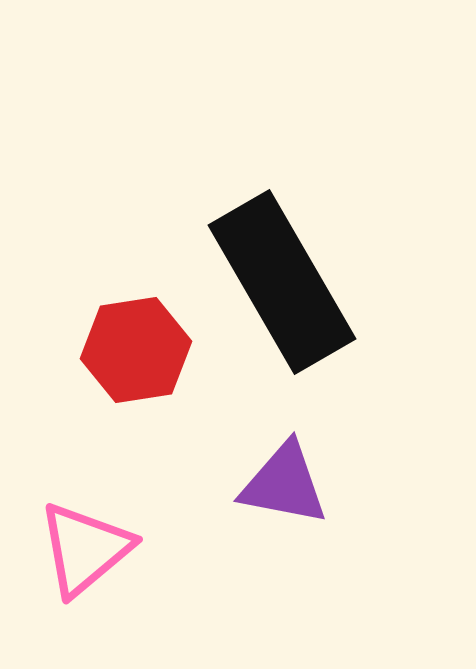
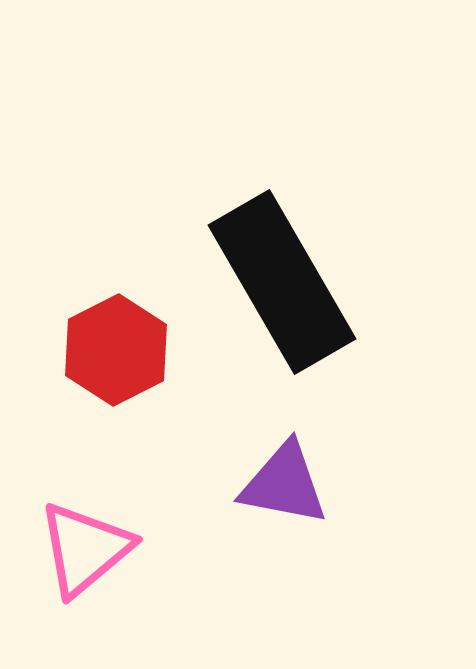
red hexagon: moved 20 px left; rotated 18 degrees counterclockwise
